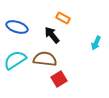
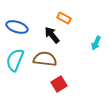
orange rectangle: moved 1 px right
cyan semicircle: rotated 35 degrees counterclockwise
red square: moved 5 px down
